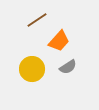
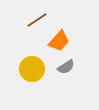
gray semicircle: moved 2 px left
